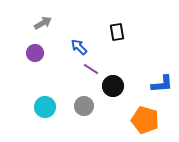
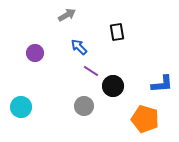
gray arrow: moved 24 px right, 8 px up
purple line: moved 2 px down
cyan circle: moved 24 px left
orange pentagon: moved 1 px up
